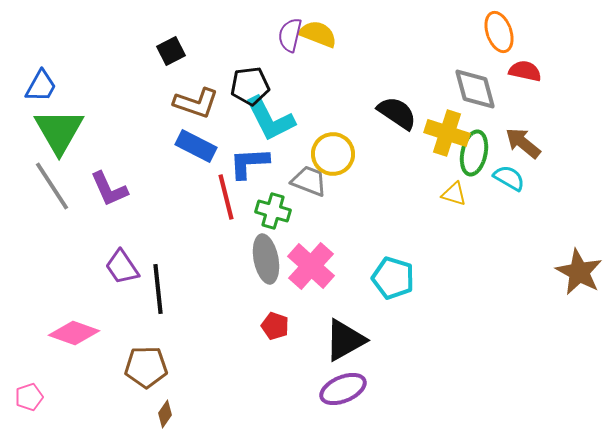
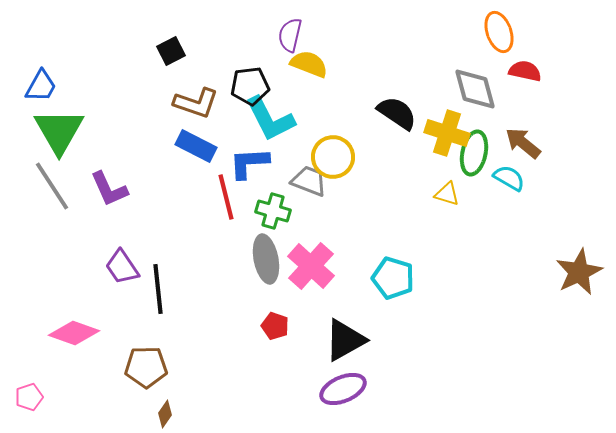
yellow semicircle: moved 9 px left, 30 px down
yellow circle: moved 3 px down
yellow triangle: moved 7 px left
brown star: rotated 18 degrees clockwise
